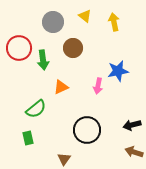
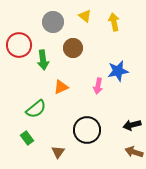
red circle: moved 3 px up
green rectangle: moved 1 px left; rotated 24 degrees counterclockwise
brown triangle: moved 6 px left, 7 px up
